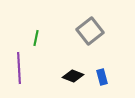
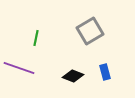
gray square: rotated 8 degrees clockwise
purple line: rotated 68 degrees counterclockwise
blue rectangle: moved 3 px right, 5 px up
